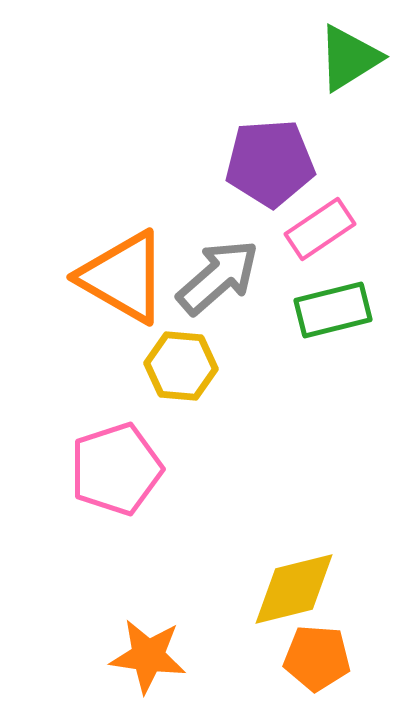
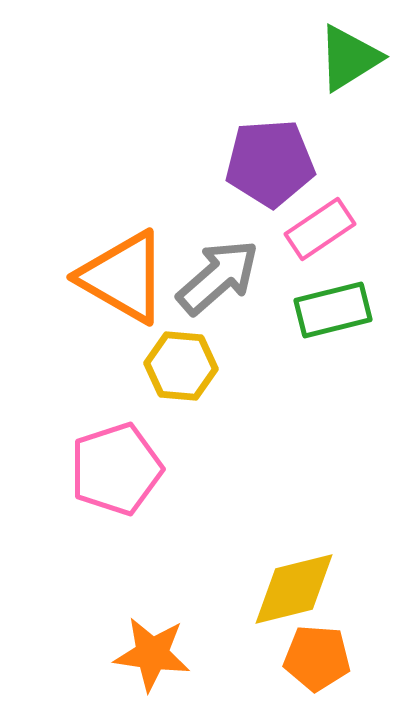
orange star: moved 4 px right, 2 px up
